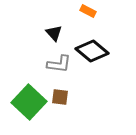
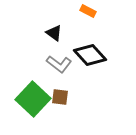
black triangle: rotated 12 degrees counterclockwise
black diamond: moved 2 px left, 4 px down; rotated 8 degrees clockwise
gray L-shape: rotated 30 degrees clockwise
green square: moved 4 px right, 3 px up
